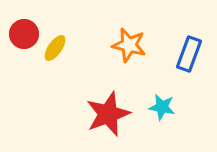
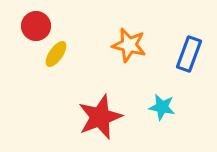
red circle: moved 12 px right, 8 px up
yellow ellipse: moved 1 px right, 6 px down
red star: moved 8 px left, 3 px down
